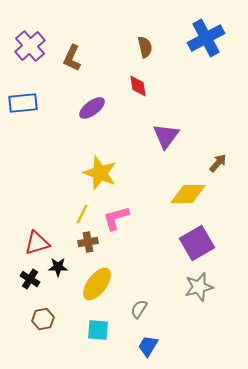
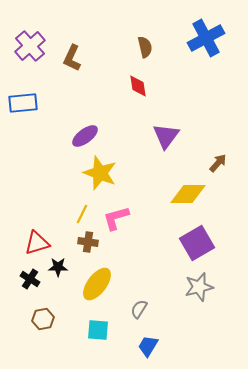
purple ellipse: moved 7 px left, 28 px down
brown cross: rotated 18 degrees clockwise
